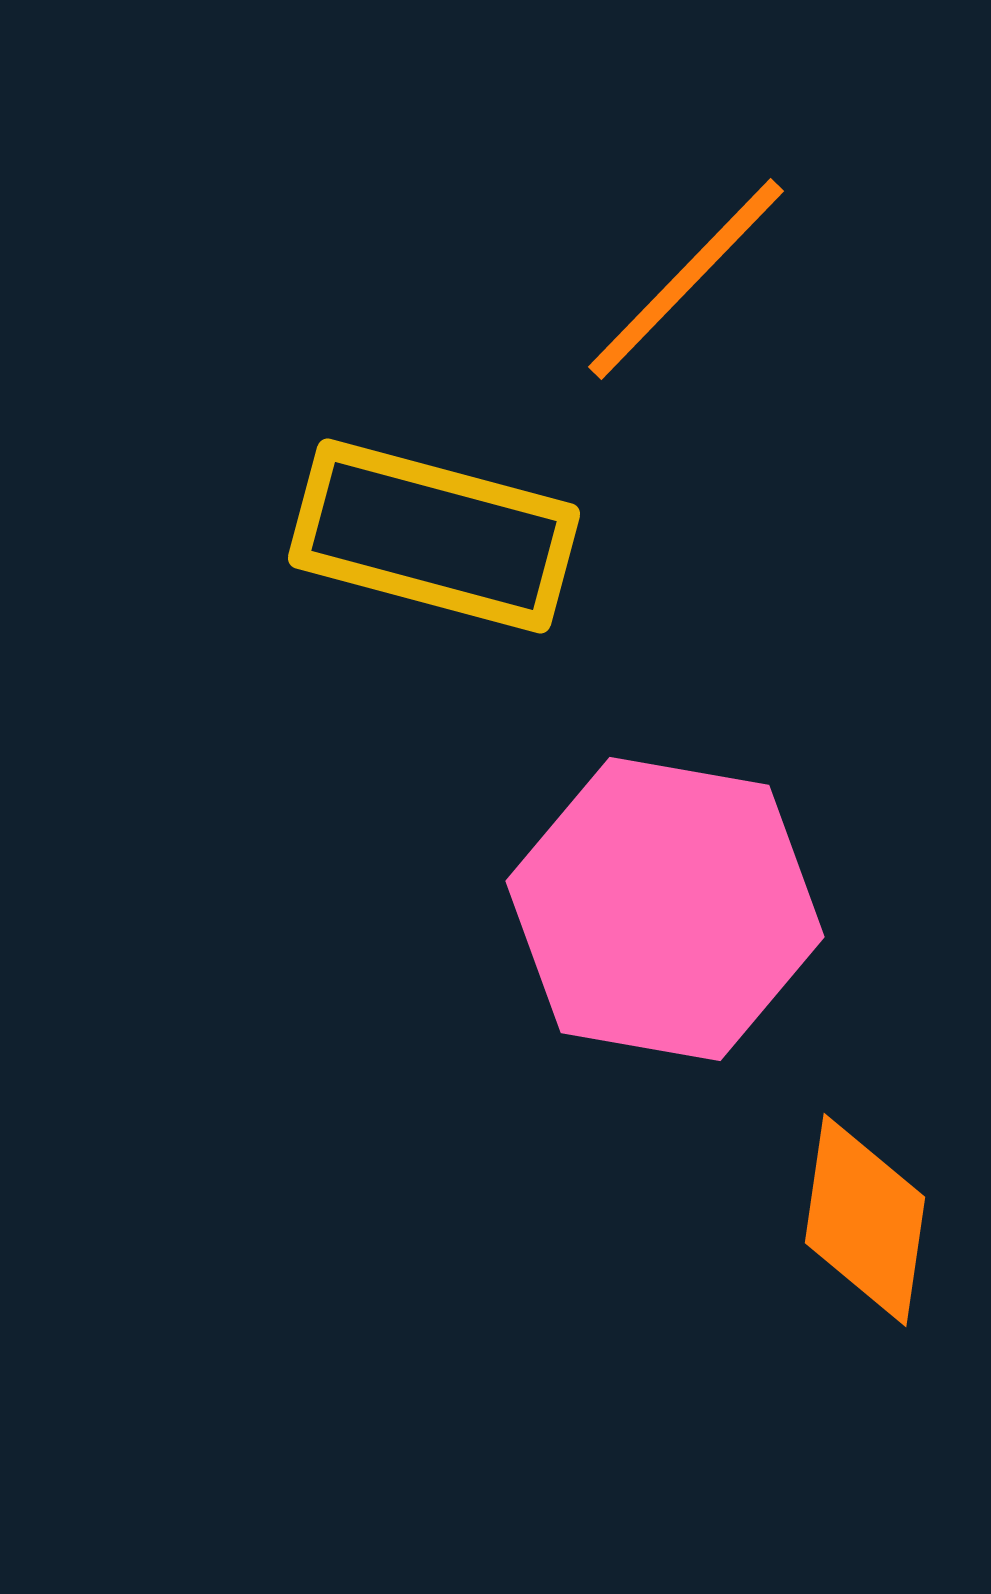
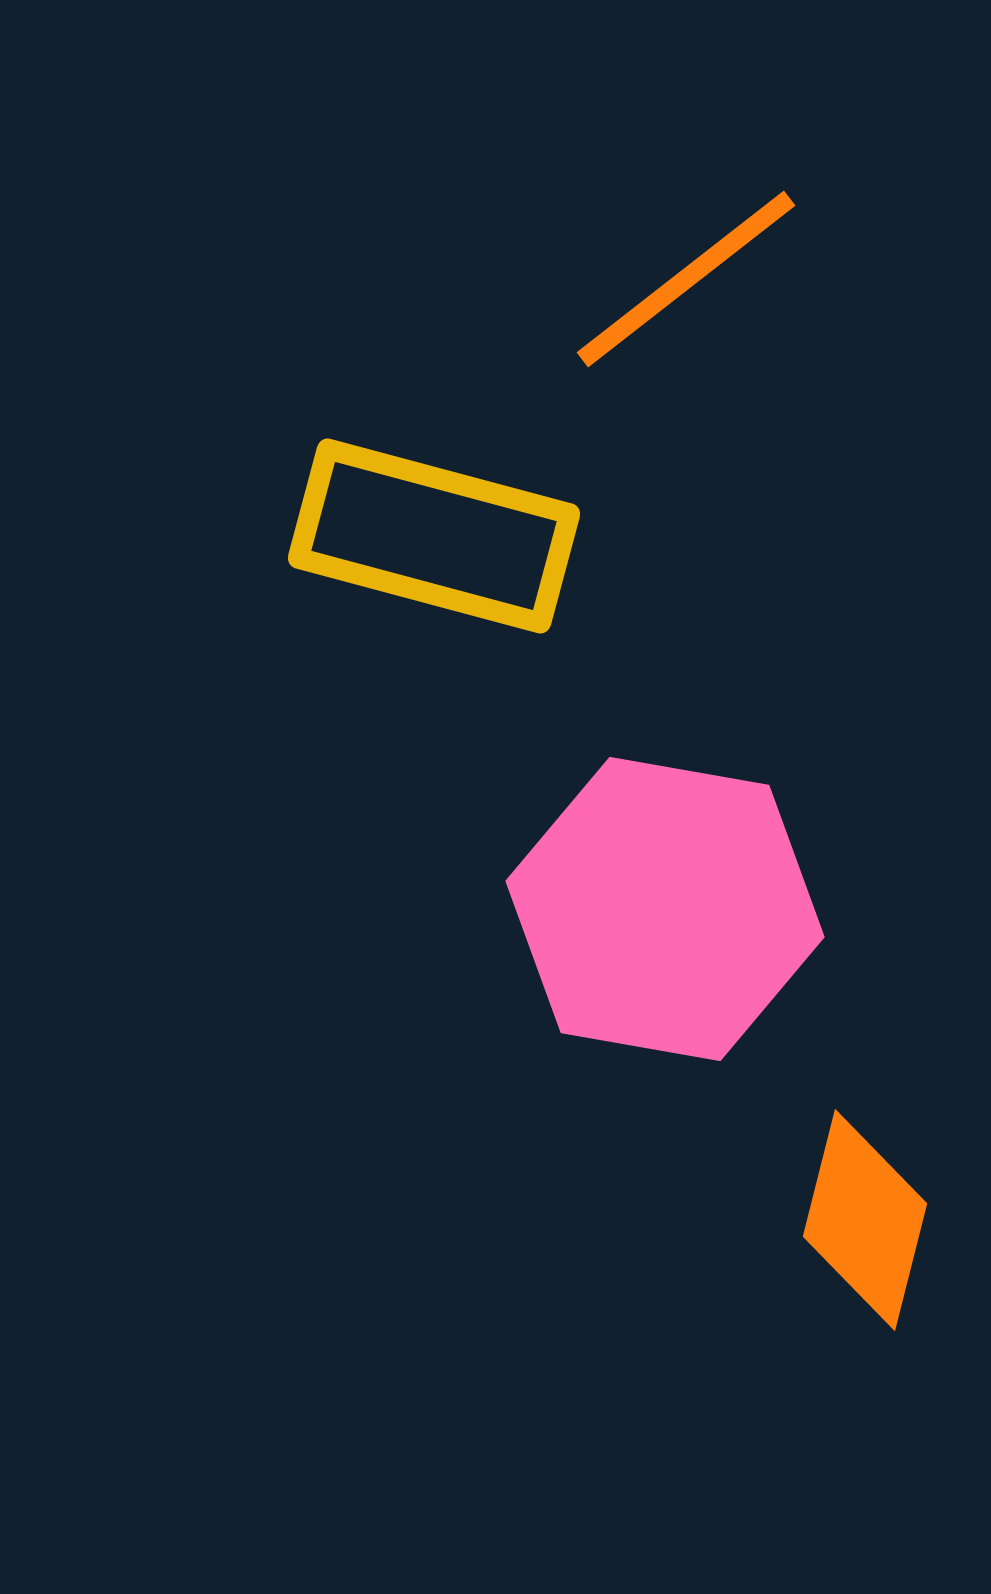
orange line: rotated 8 degrees clockwise
orange diamond: rotated 6 degrees clockwise
